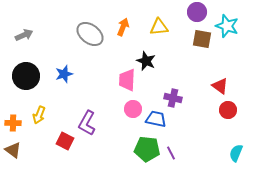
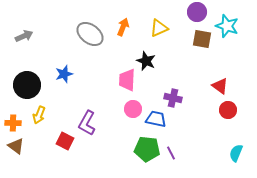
yellow triangle: moved 1 px down; rotated 18 degrees counterclockwise
gray arrow: moved 1 px down
black circle: moved 1 px right, 9 px down
brown triangle: moved 3 px right, 4 px up
